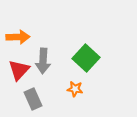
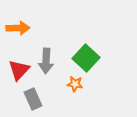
orange arrow: moved 9 px up
gray arrow: moved 3 px right
orange star: moved 5 px up
